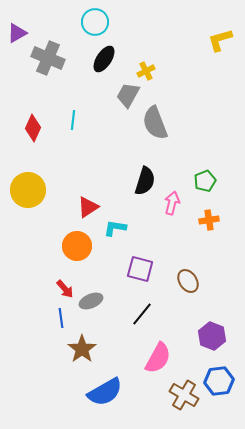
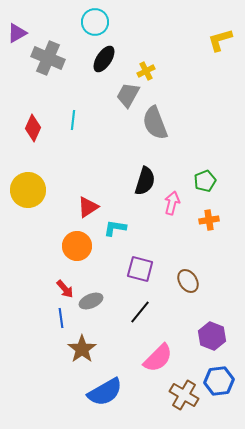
black line: moved 2 px left, 2 px up
pink semicircle: rotated 16 degrees clockwise
